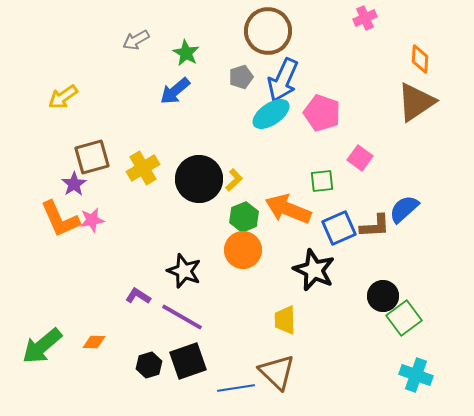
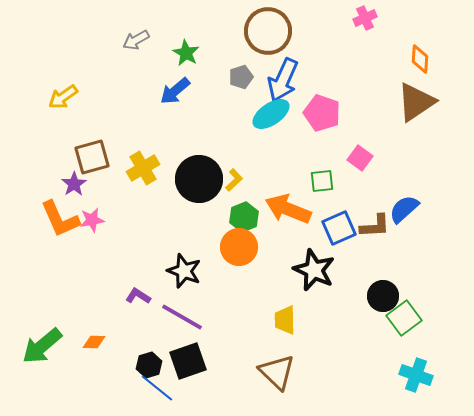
orange circle at (243, 250): moved 4 px left, 3 px up
blue line at (236, 388): moved 79 px left; rotated 48 degrees clockwise
